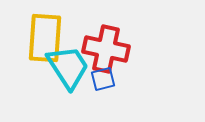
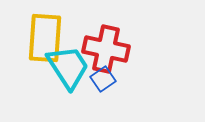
blue square: rotated 20 degrees counterclockwise
